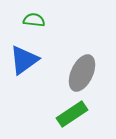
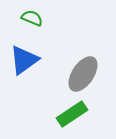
green semicircle: moved 2 px left, 2 px up; rotated 15 degrees clockwise
gray ellipse: moved 1 px right, 1 px down; rotated 9 degrees clockwise
